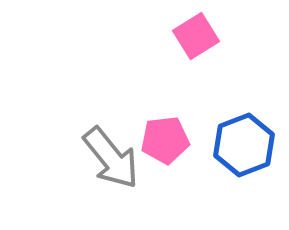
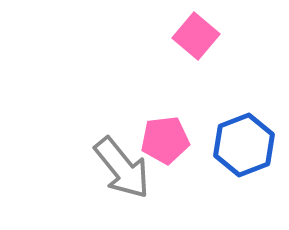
pink square: rotated 18 degrees counterclockwise
gray arrow: moved 11 px right, 10 px down
